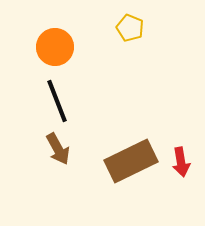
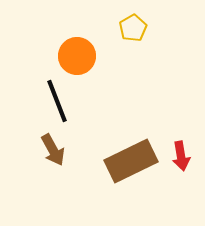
yellow pentagon: moved 3 px right; rotated 20 degrees clockwise
orange circle: moved 22 px right, 9 px down
brown arrow: moved 5 px left, 1 px down
red arrow: moved 6 px up
